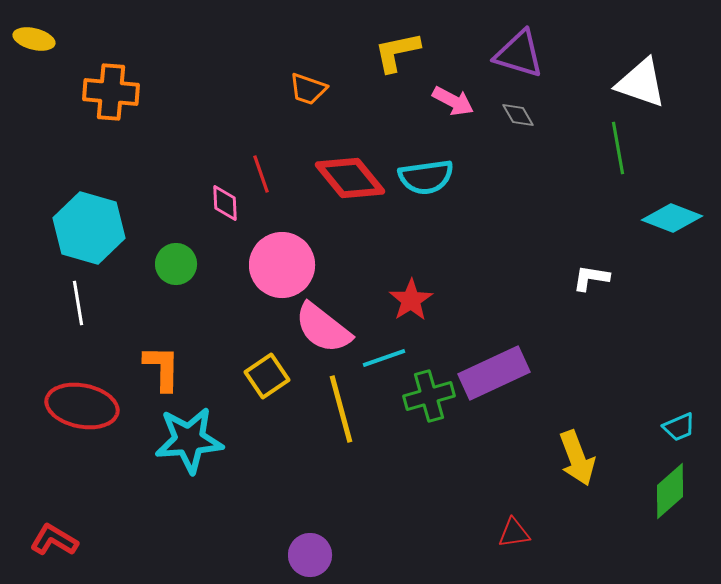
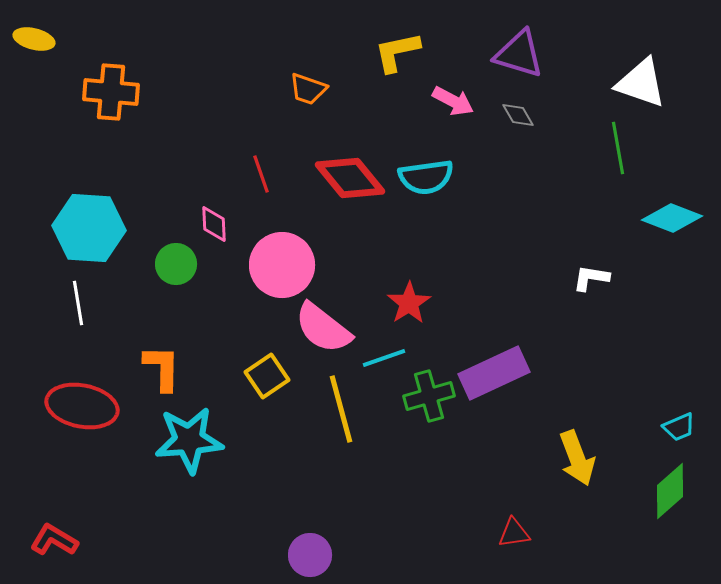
pink diamond: moved 11 px left, 21 px down
cyan hexagon: rotated 12 degrees counterclockwise
red star: moved 2 px left, 3 px down
